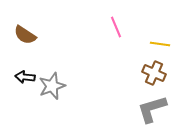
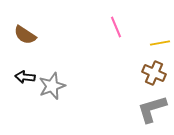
yellow line: moved 1 px up; rotated 18 degrees counterclockwise
